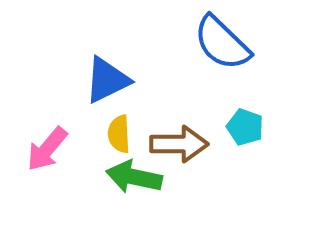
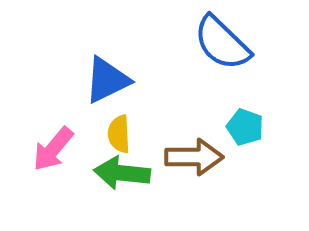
brown arrow: moved 15 px right, 13 px down
pink arrow: moved 6 px right
green arrow: moved 12 px left, 4 px up; rotated 6 degrees counterclockwise
